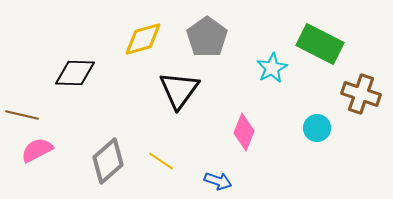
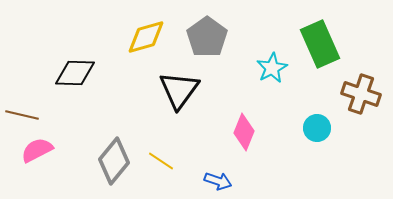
yellow diamond: moved 3 px right, 2 px up
green rectangle: rotated 39 degrees clockwise
gray diamond: moved 6 px right; rotated 9 degrees counterclockwise
